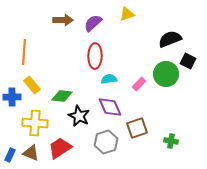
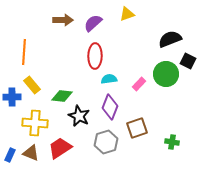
purple diamond: rotated 45 degrees clockwise
green cross: moved 1 px right, 1 px down
